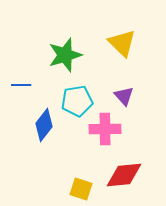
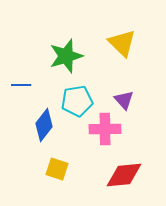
green star: moved 1 px right, 1 px down
purple triangle: moved 4 px down
yellow square: moved 24 px left, 20 px up
